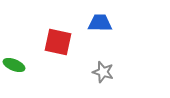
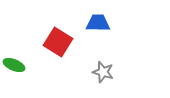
blue trapezoid: moved 2 px left
red square: rotated 20 degrees clockwise
